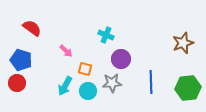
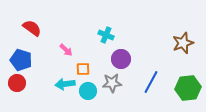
pink arrow: moved 1 px up
orange square: moved 2 px left; rotated 16 degrees counterclockwise
blue line: rotated 30 degrees clockwise
cyan arrow: moved 2 px up; rotated 54 degrees clockwise
